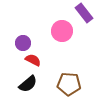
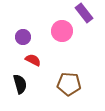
purple circle: moved 6 px up
black semicircle: moved 8 px left; rotated 66 degrees counterclockwise
